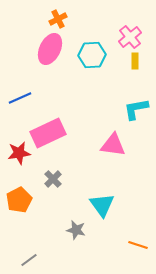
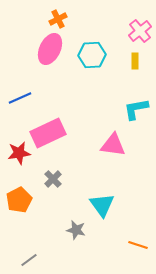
pink cross: moved 10 px right, 6 px up
